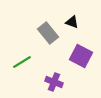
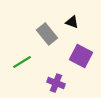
gray rectangle: moved 1 px left, 1 px down
purple cross: moved 2 px right, 1 px down
